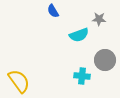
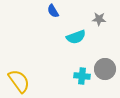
cyan semicircle: moved 3 px left, 2 px down
gray circle: moved 9 px down
